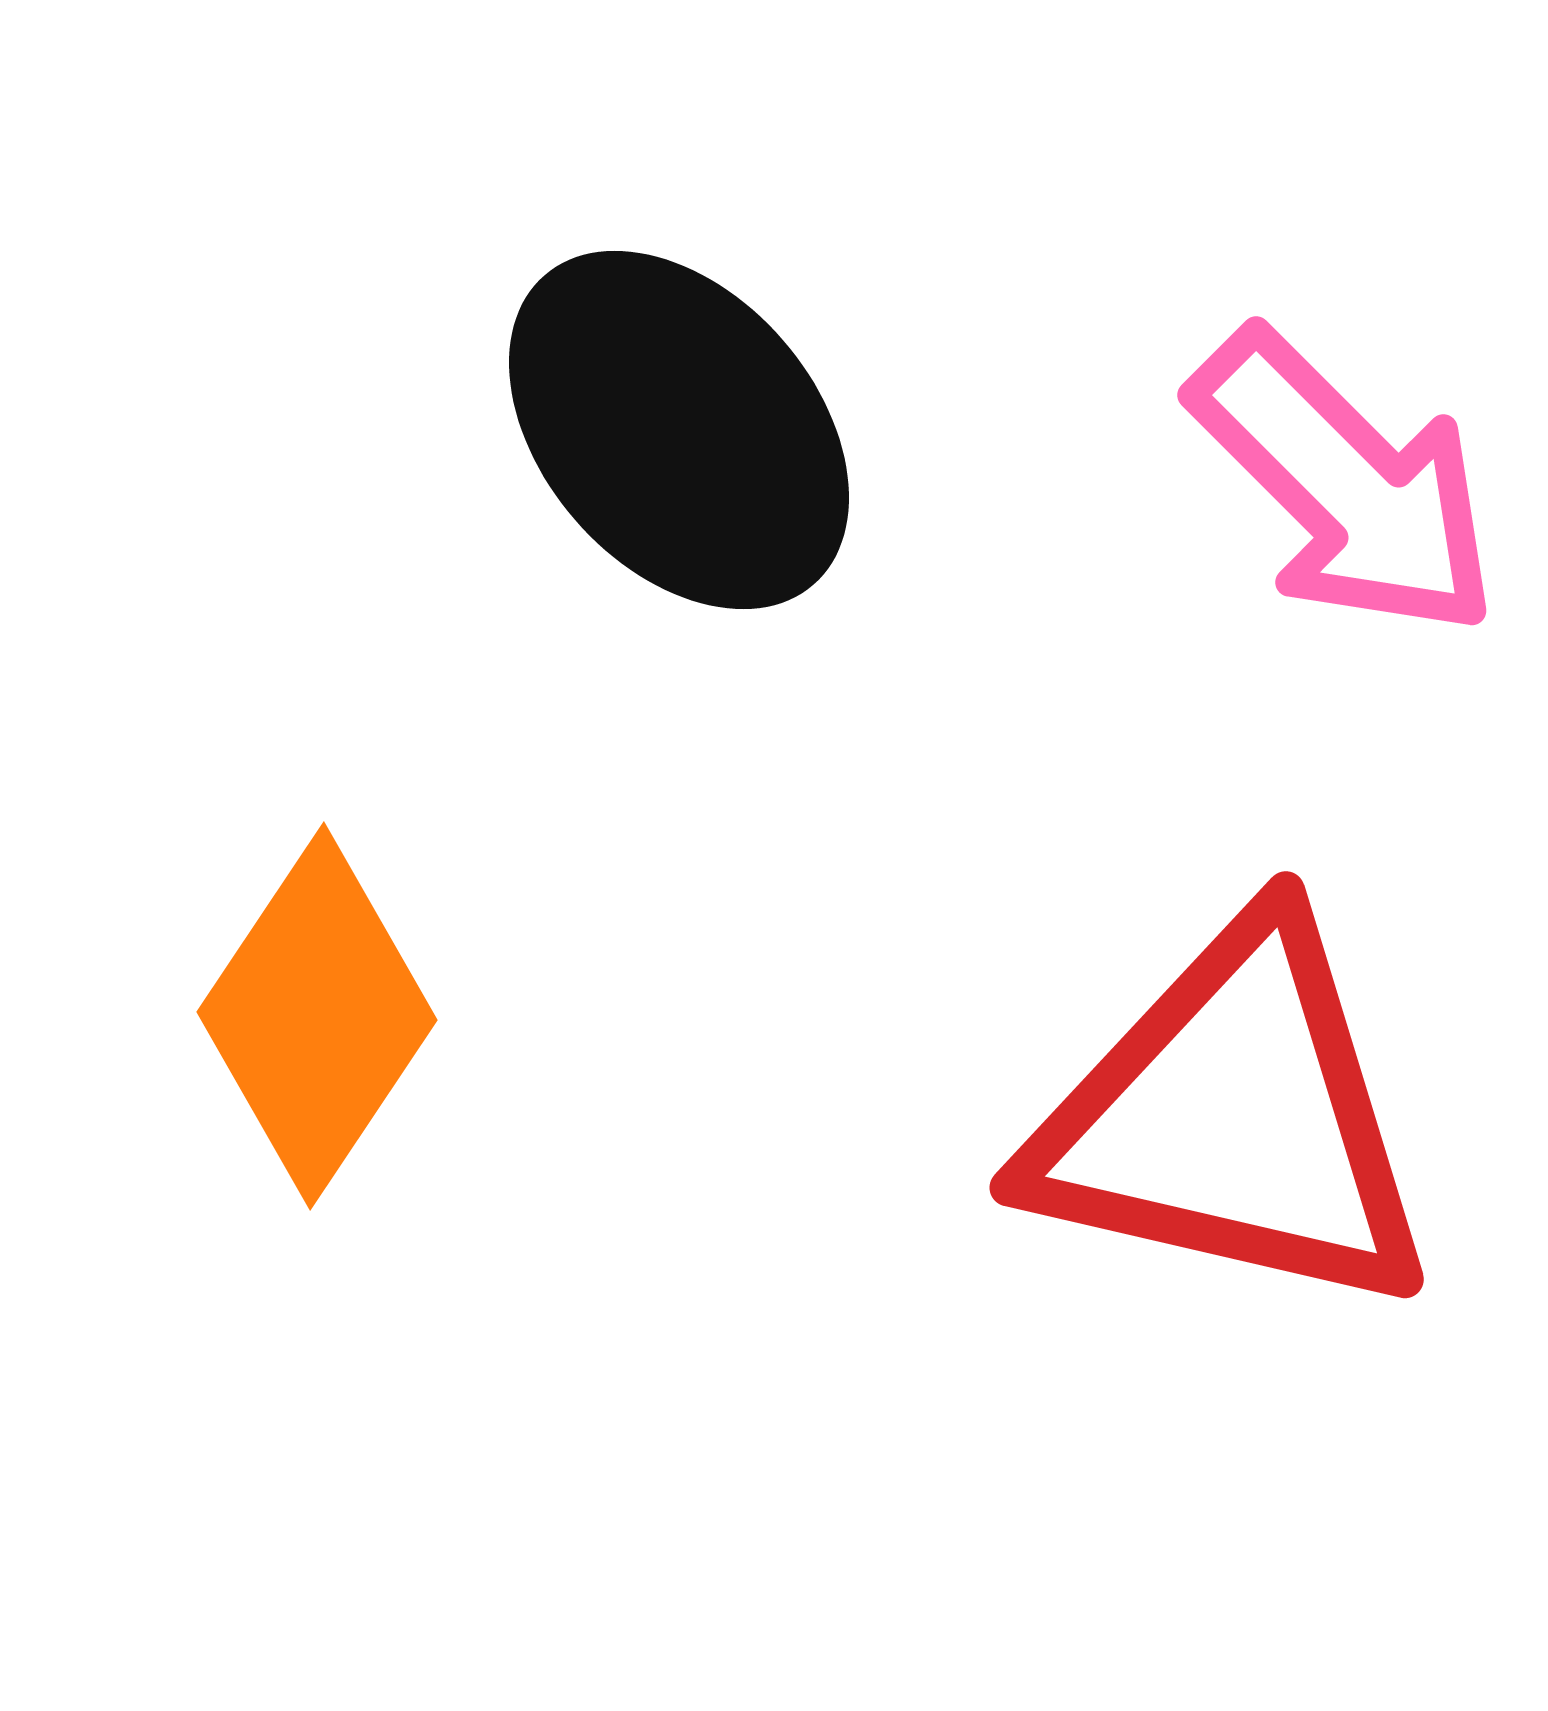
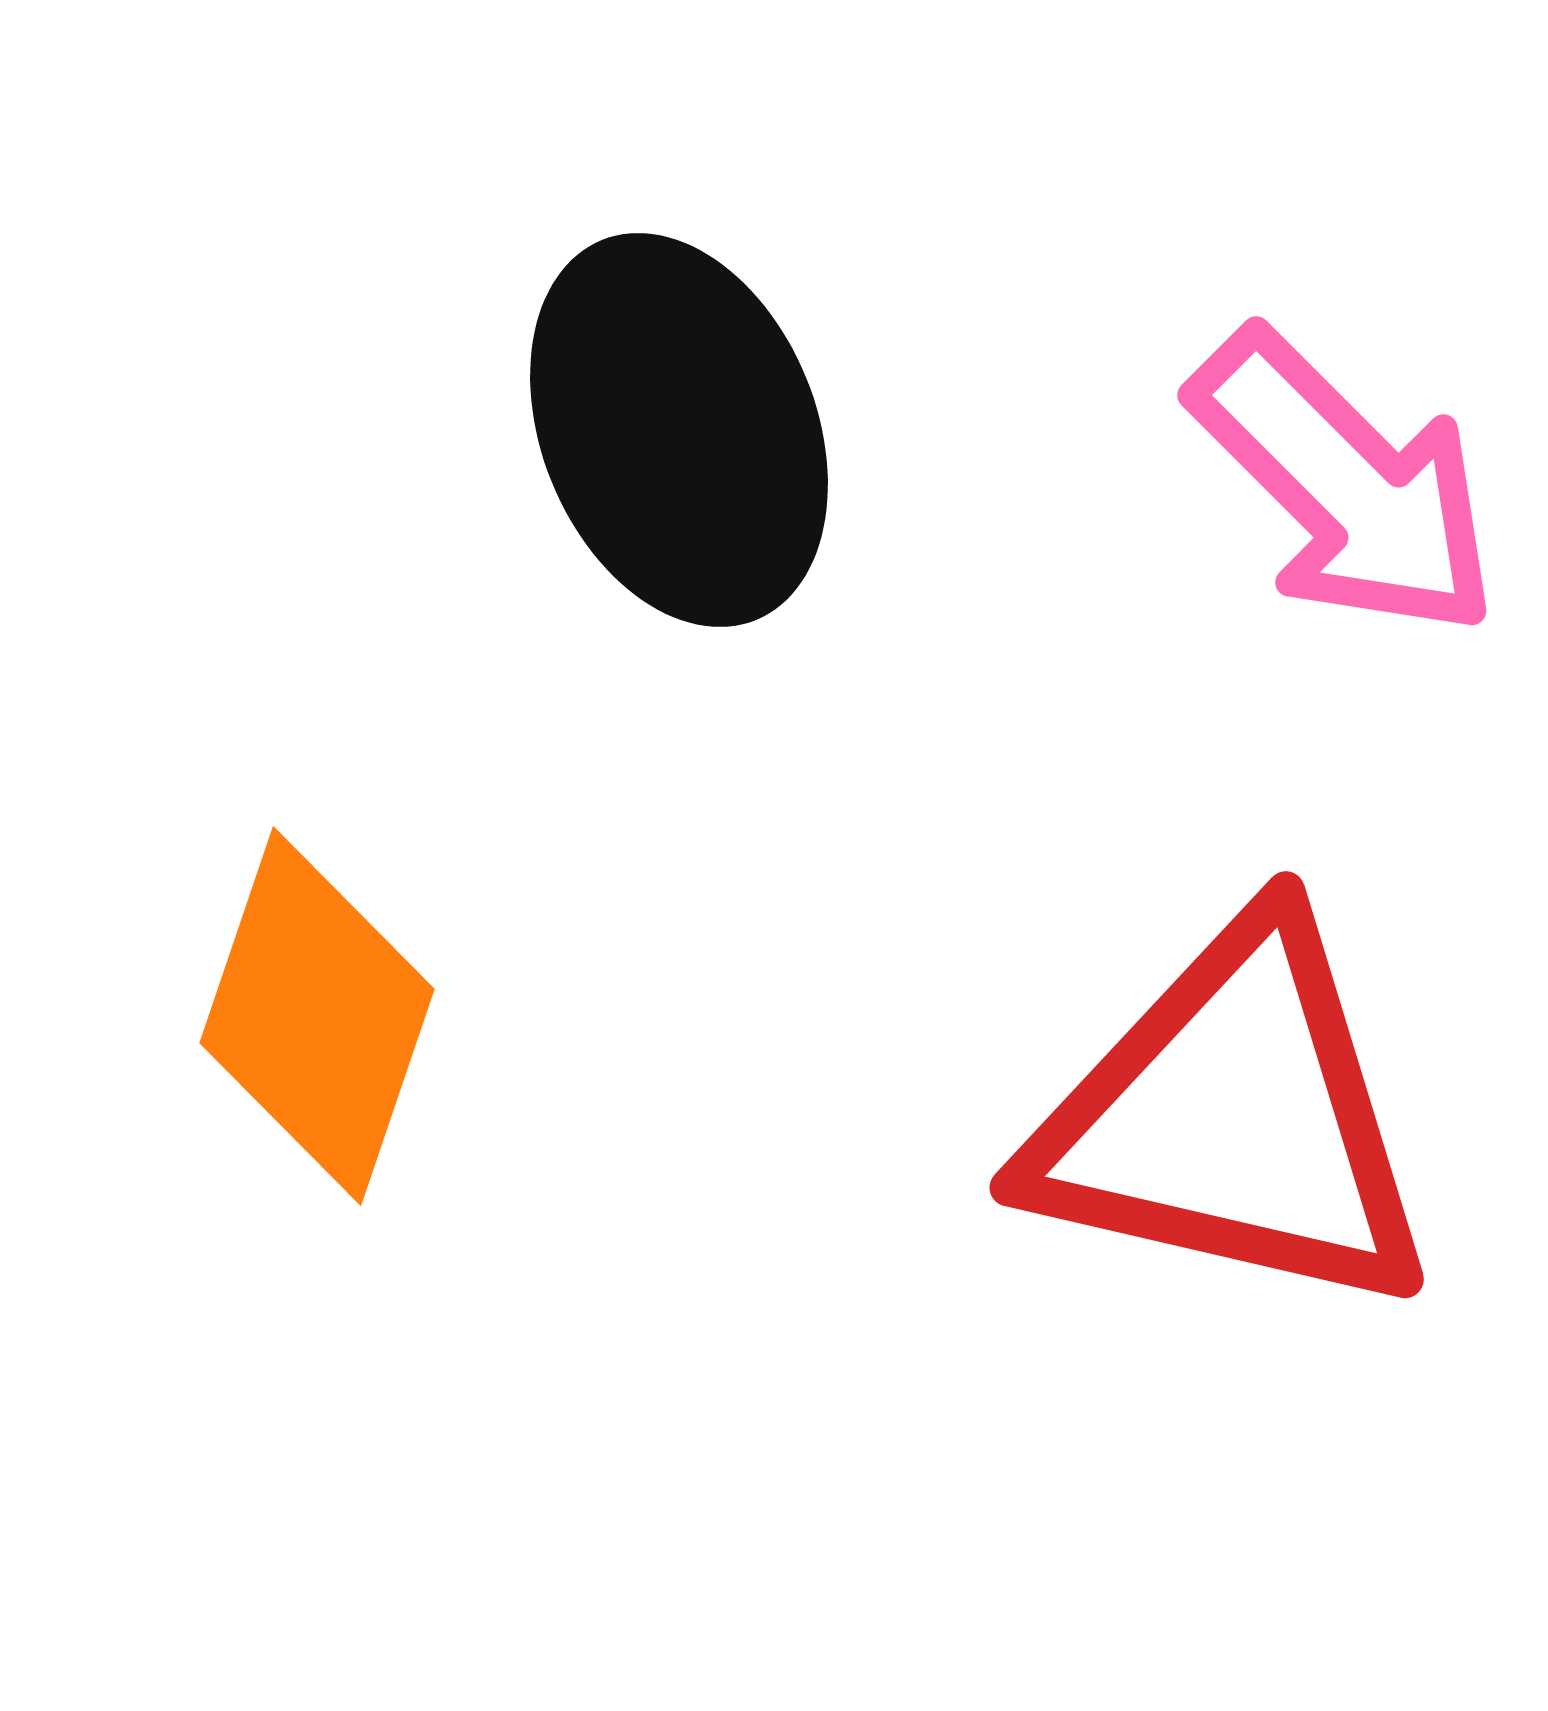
black ellipse: rotated 19 degrees clockwise
orange diamond: rotated 15 degrees counterclockwise
